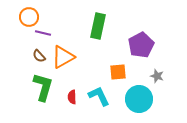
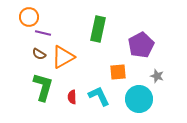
green rectangle: moved 3 px down
brown semicircle: moved 2 px up; rotated 16 degrees counterclockwise
